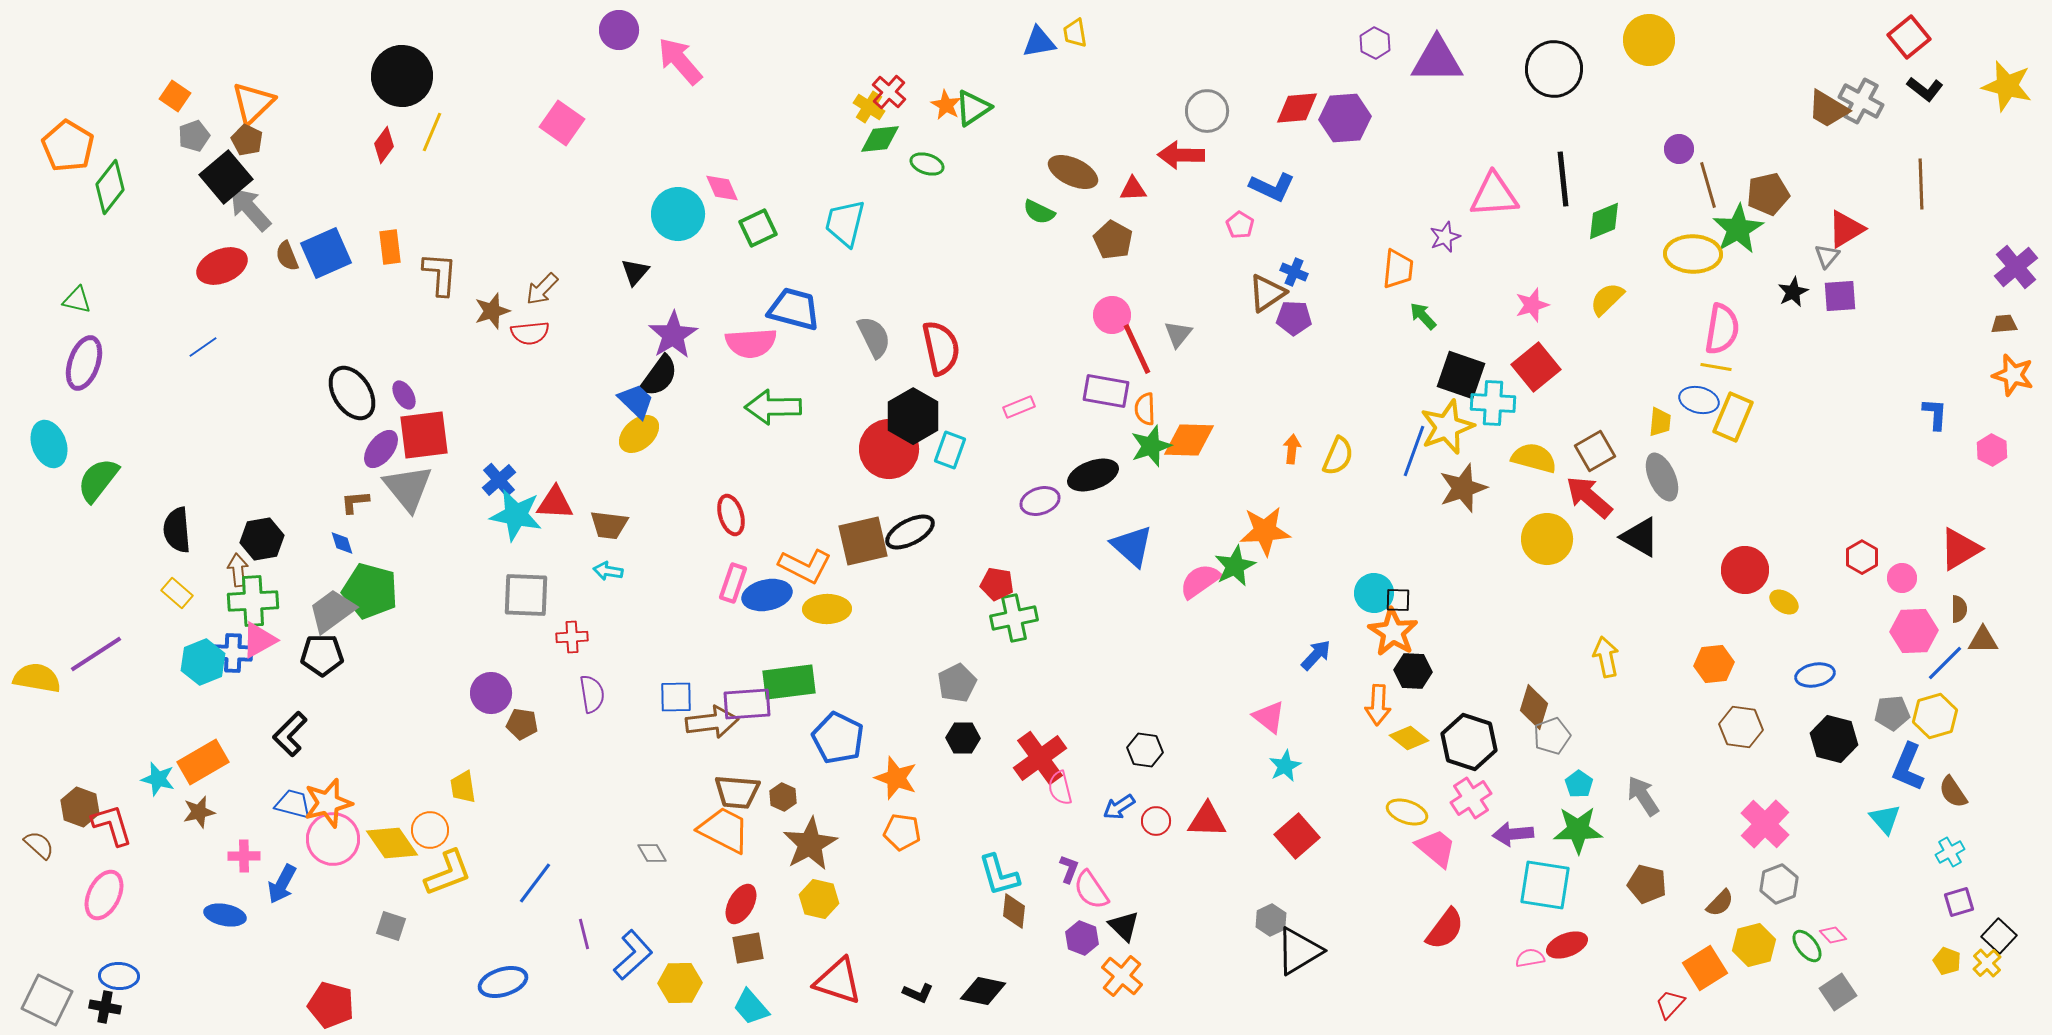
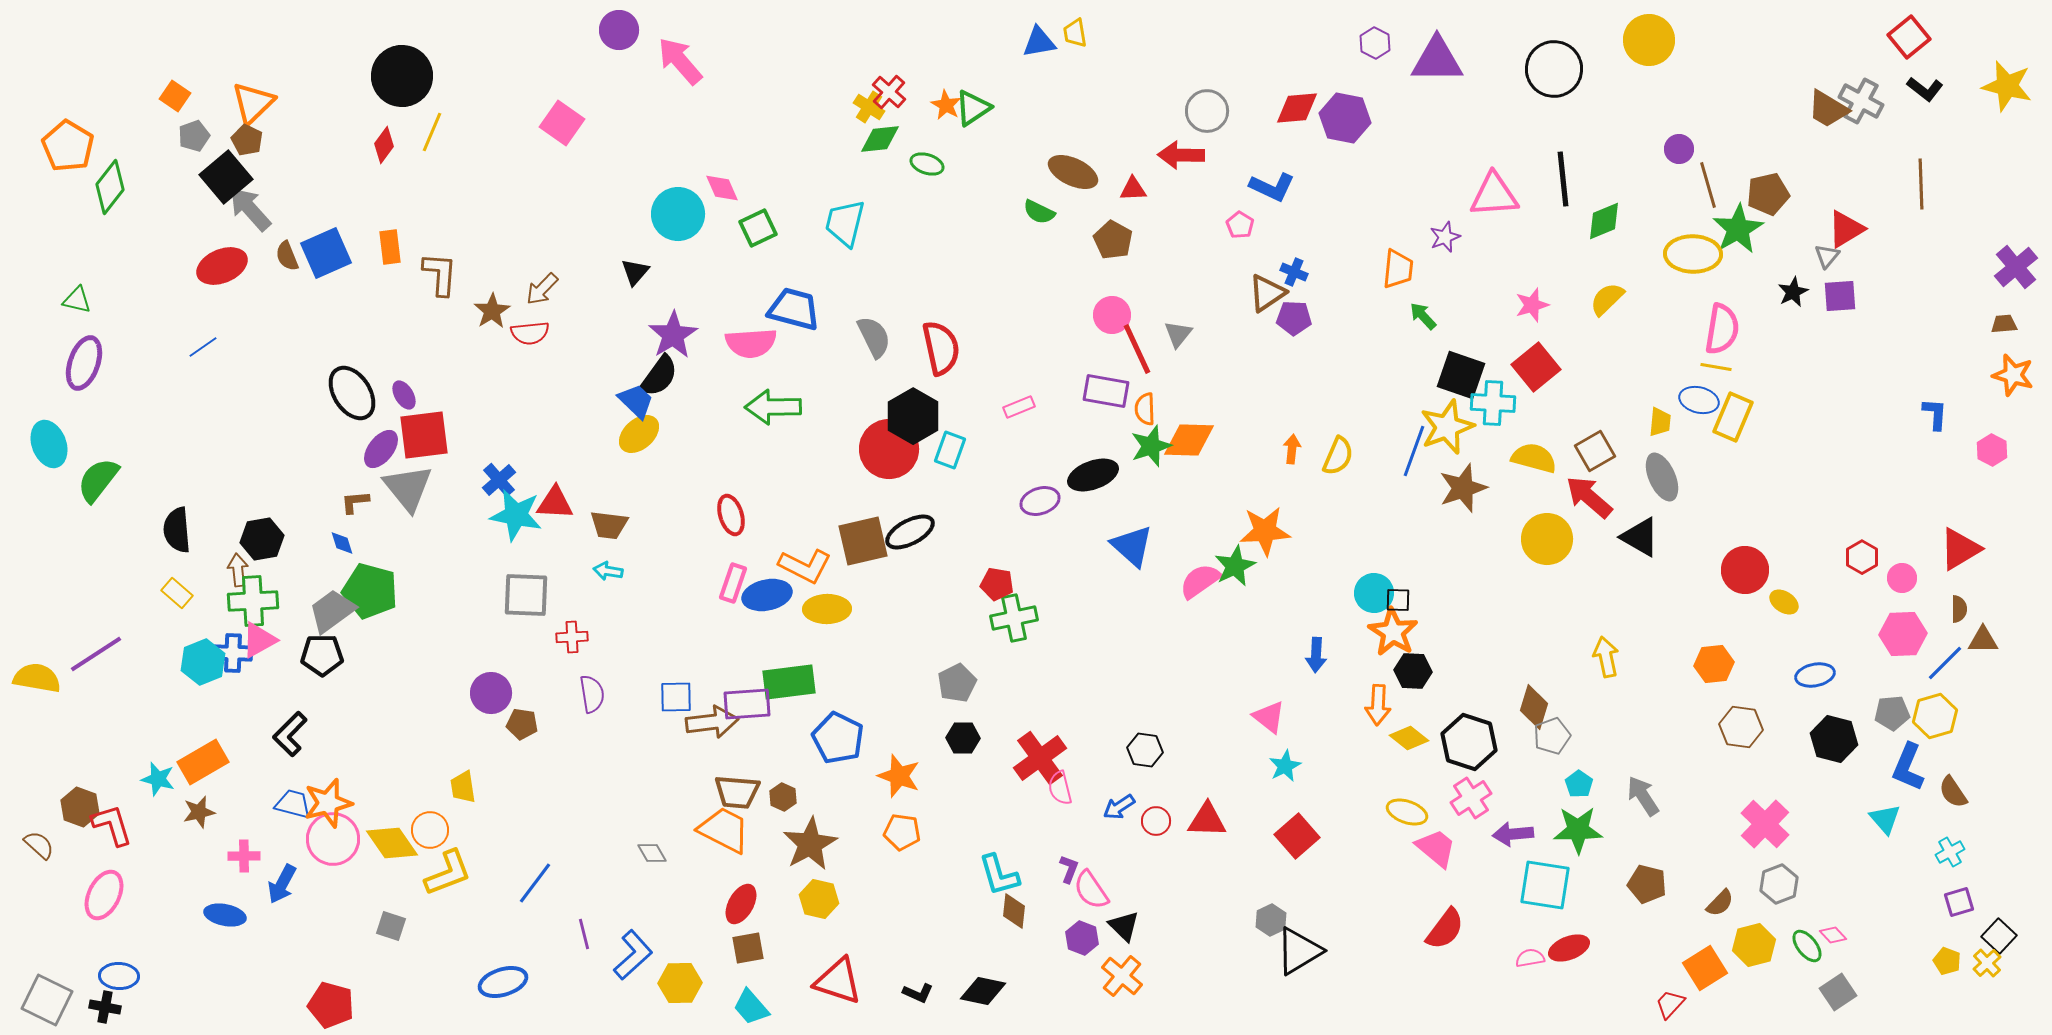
purple hexagon at (1345, 118): rotated 15 degrees clockwise
brown star at (492, 311): rotated 15 degrees counterclockwise
pink hexagon at (1914, 631): moved 11 px left, 3 px down
blue arrow at (1316, 655): rotated 140 degrees clockwise
orange star at (896, 778): moved 3 px right, 2 px up
red ellipse at (1567, 945): moved 2 px right, 3 px down
